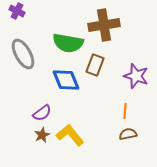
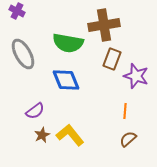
brown rectangle: moved 17 px right, 6 px up
purple semicircle: moved 7 px left, 2 px up
brown semicircle: moved 5 px down; rotated 30 degrees counterclockwise
